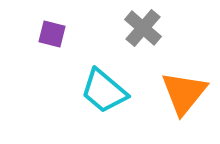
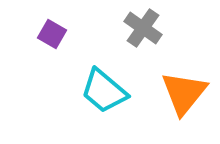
gray cross: rotated 6 degrees counterclockwise
purple square: rotated 16 degrees clockwise
